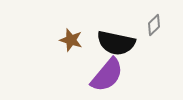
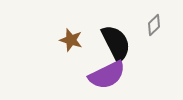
black semicircle: rotated 129 degrees counterclockwise
purple semicircle: rotated 24 degrees clockwise
